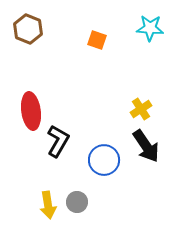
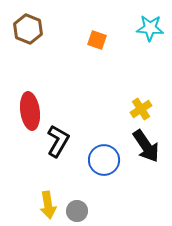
red ellipse: moved 1 px left
gray circle: moved 9 px down
